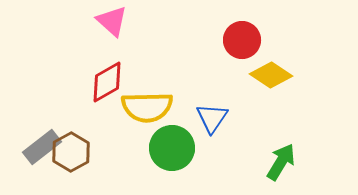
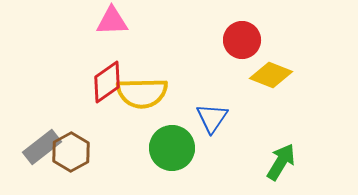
pink triangle: rotated 44 degrees counterclockwise
yellow diamond: rotated 12 degrees counterclockwise
red diamond: rotated 6 degrees counterclockwise
yellow semicircle: moved 5 px left, 14 px up
